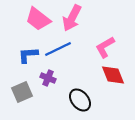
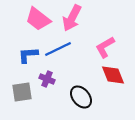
purple cross: moved 1 px left, 1 px down
gray square: rotated 15 degrees clockwise
black ellipse: moved 1 px right, 3 px up
